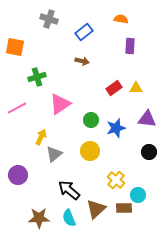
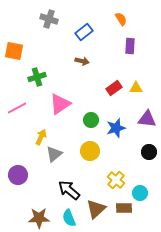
orange semicircle: rotated 48 degrees clockwise
orange square: moved 1 px left, 4 px down
cyan circle: moved 2 px right, 2 px up
